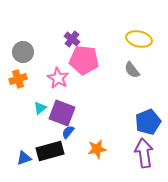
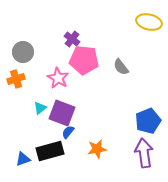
yellow ellipse: moved 10 px right, 17 px up
gray semicircle: moved 11 px left, 3 px up
orange cross: moved 2 px left
blue pentagon: moved 1 px up
blue triangle: moved 1 px left, 1 px down
